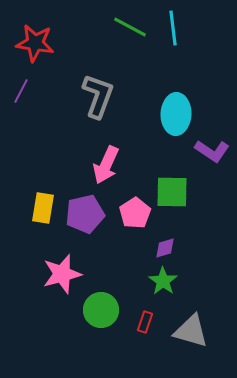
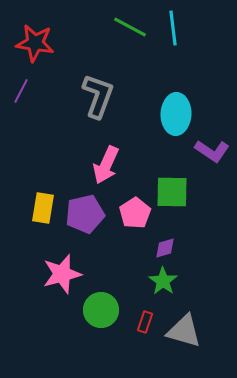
gray triangle: moved 7 px left
